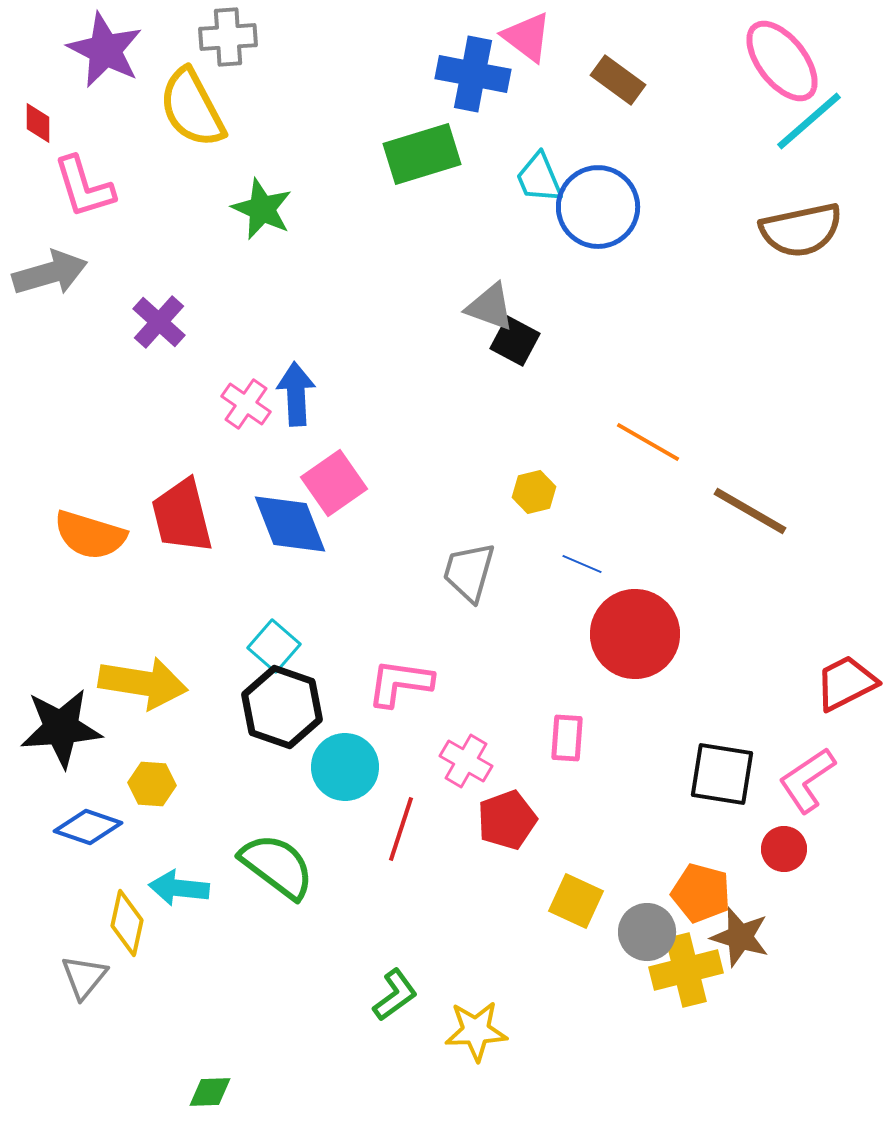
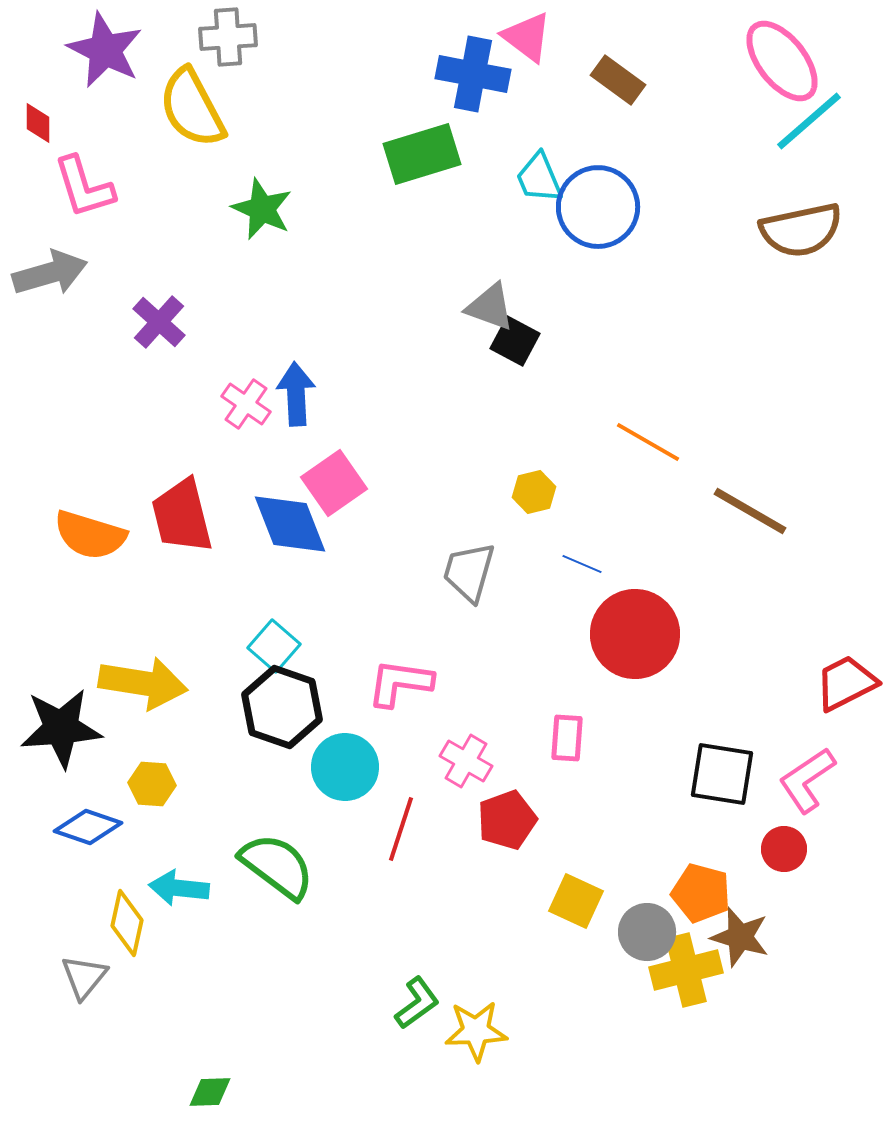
green L-shape at (395, 995): moved 22 px right, 8 px down
